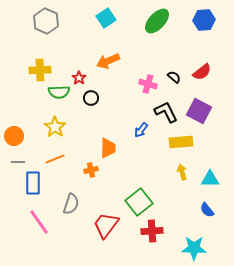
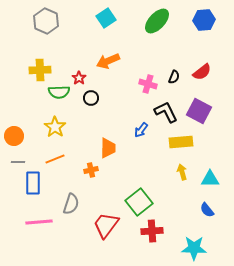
black semicircle: rotated 72 degrees clockwise
pink line: rotated 60 degrees counterclockwise
